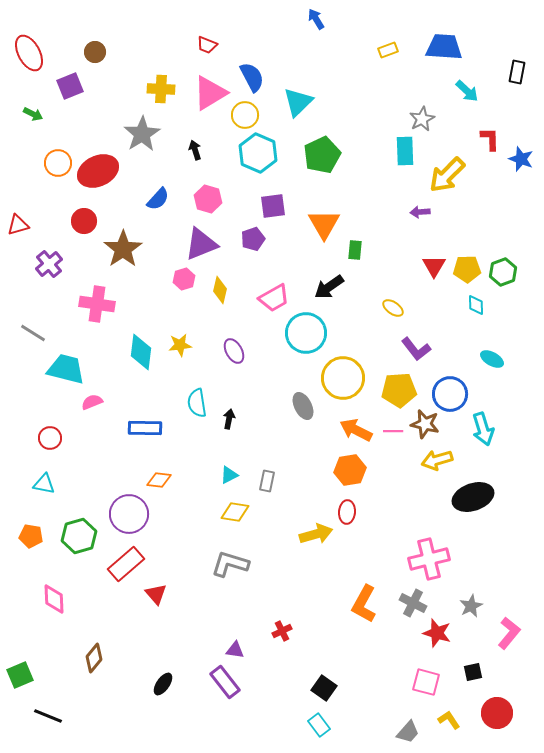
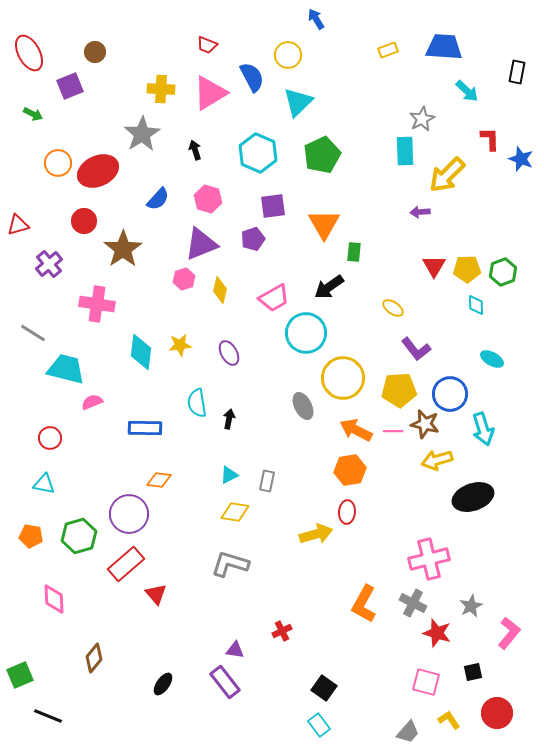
yellow circle at (245, 115): moved 43 px right, 60 px up
green rectangle at (355, 250): moved 1 px left, 2 px down
purple ellipse at (234, 351): moved 5 px left, 2 px down
